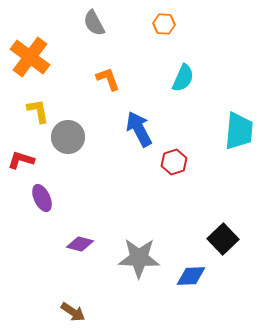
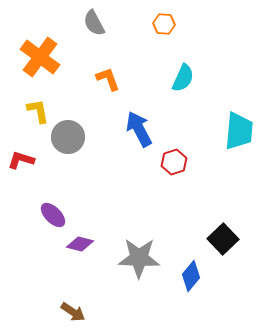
orange cross: moved 10 px right
purple ellipse: moved 11 px right, 17 px down; rotated 20 degrees counterclockwise
blue diamond: rotated 48 degrees counterclockwise
